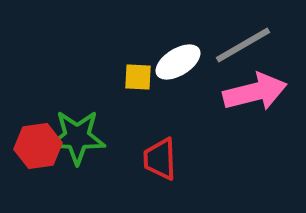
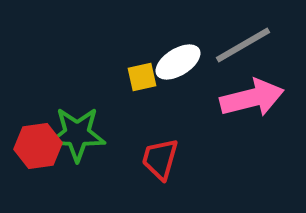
yellow square: moved 4 px right; rotated 16 degrees counterclockwise
pink arrow: moved 3 px left, 6 px down
green star: moved 3 px up
red trapezoid: rotated 18 degrees clockwise
